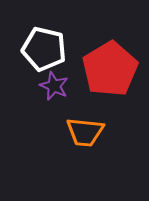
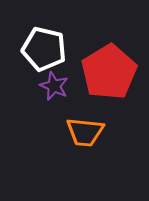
red pentagon: moved 1 px left, 3 px down
